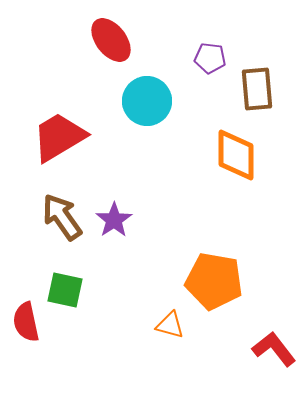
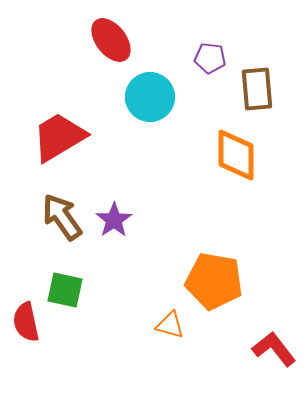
cyan circle: moved 3 px right, 4 px up
